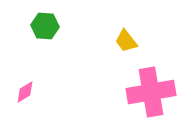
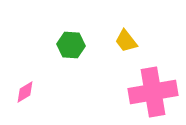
green hexagon: moved 26 px right, 19 px down
pink cross: moved 2 px right
